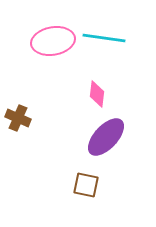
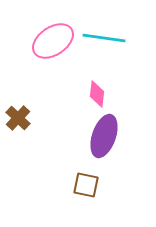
pink ellipse: rotated 24 degrees counterclockwise
brown cross: rotated 20 degrees clockwise
purple ellipse: moved 2 px left, 1 px up; rotated 24 degrees counterclockwise
